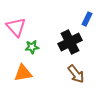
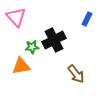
pink triangle: moved 10 px up
black cross: moved 16 px left, 2 px up
orange triangle: moved 2 px left, 7 px up
